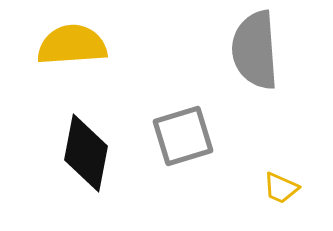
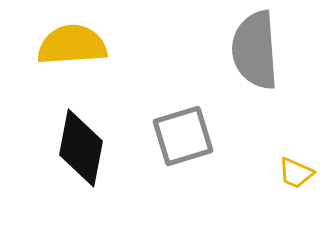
black diamond: moved 5 px left, 5 px up
yellow trapezoid: moved 15 px right, 15 px up
